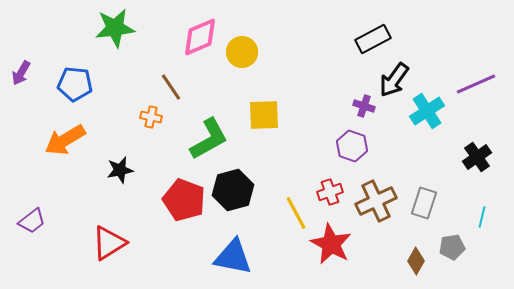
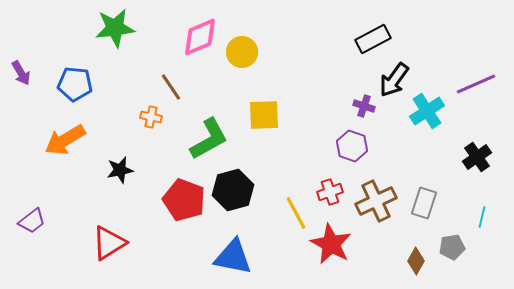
purple arrow: rotated 60 degrees counterclockwise
